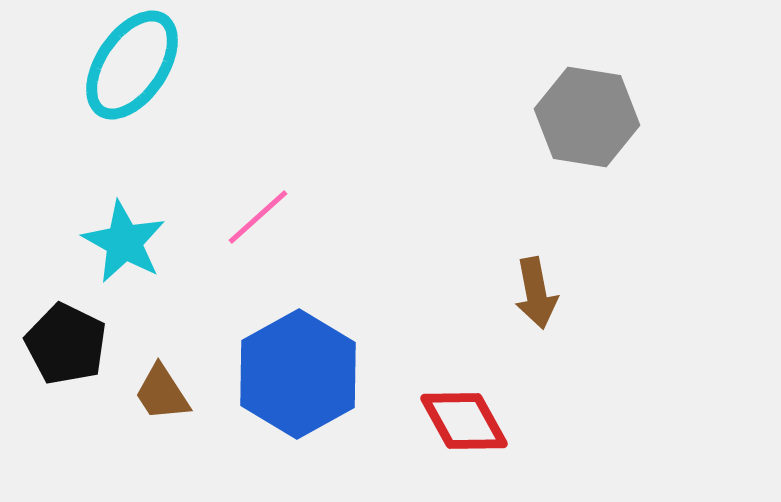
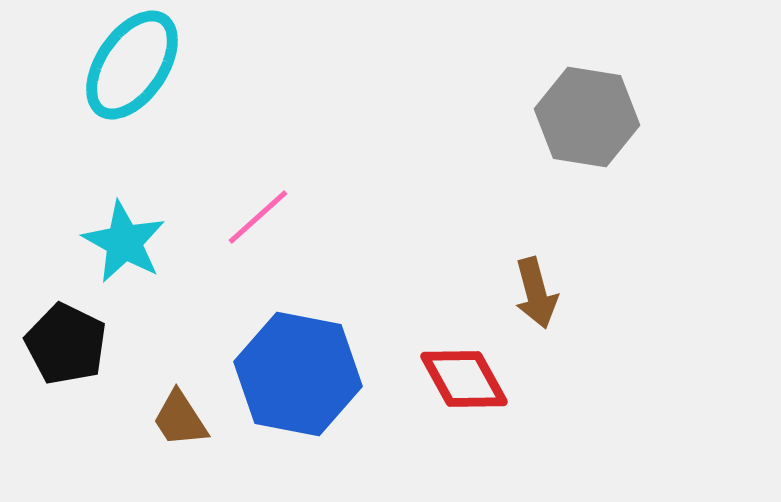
brown arrow: rotated 4 degrees counterclockwise
blue hexagon: rotated 20 degrees counterclockwise
brown trapezoid: moved 18 px right, 26 px down
red diamond: moved 42 px up
